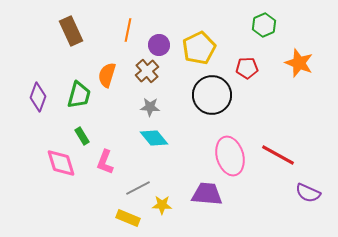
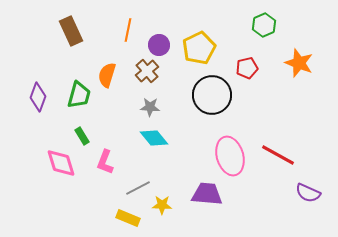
red pentagon: rotated 10 degrees counterclockwise
